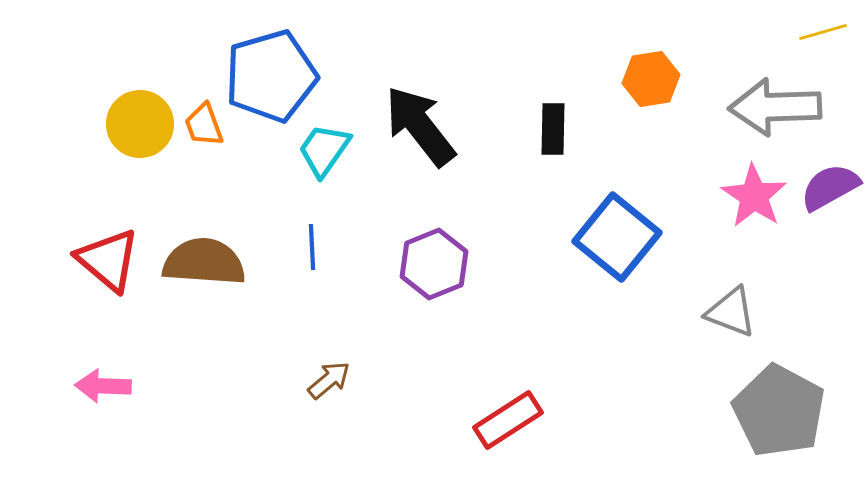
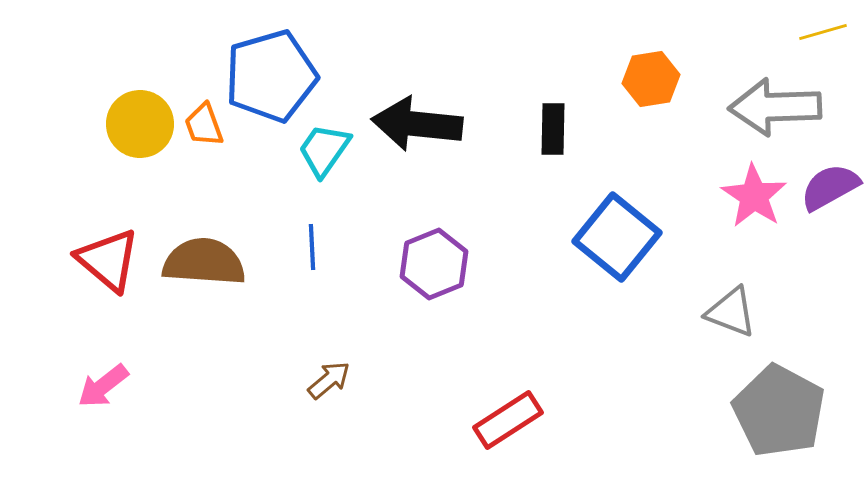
black arrow: moved 3 px left, 2 px up; rotated 46 degrees counterclockwise
pink arrow: rotated 40 degrees counterclockwise
